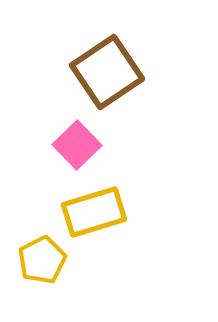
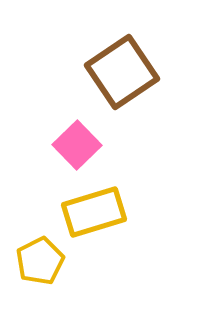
brown square: moved 15 px right
yellow pentagon: moved 2 px left, 1 px down
